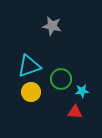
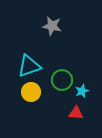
green circle: moved 1 px right, 1 px down
cyan star: rotated 16 degrees counterclockwise
red triangle: moved 1 px right, 1 px down
